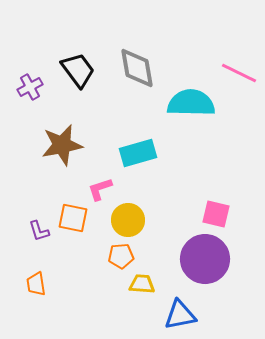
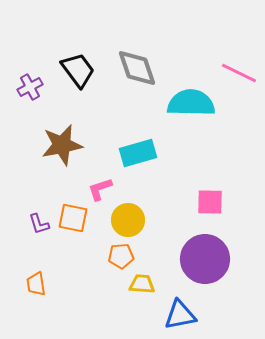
gray diamond: rotated 9 degrees counterclockwise
pink square: moved 6 px left, 12 px up; rotated 12 degrees counterclockwise
purple L-shape: moved 7 px up
